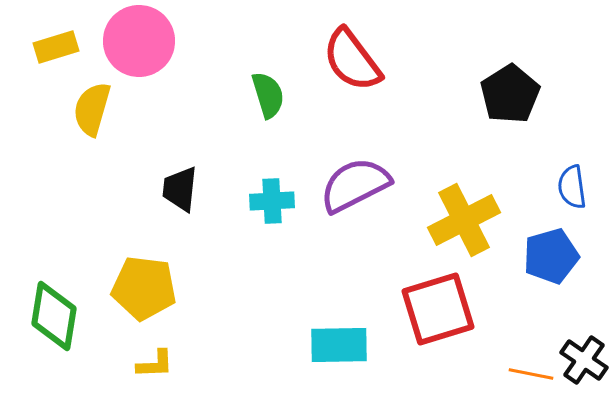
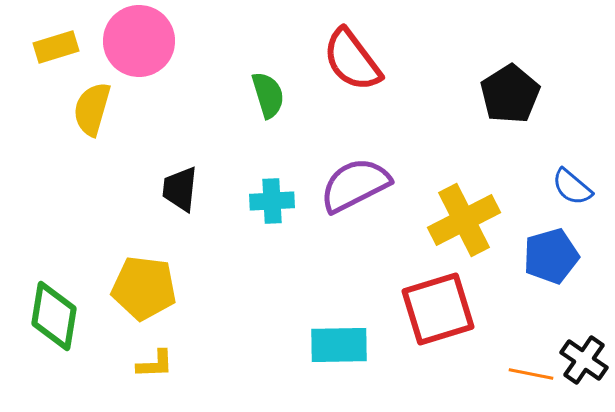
blue semicircle: rotated 42 degrees counterclockwise
